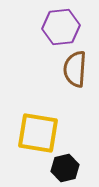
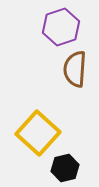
purple hexagon: rotated 12 degrees counterclockwise
yellow square: rotated 33 degrees clockwise
